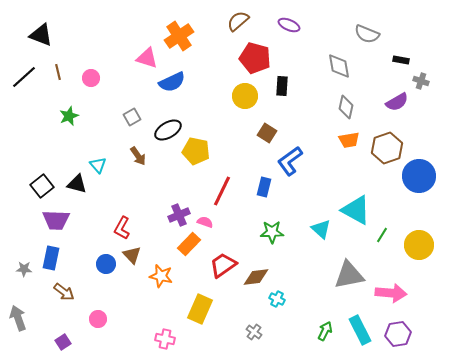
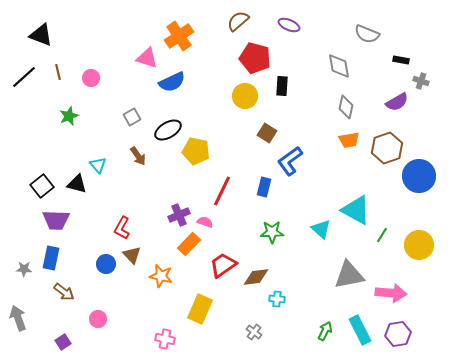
cyan cross at (277, 299): rotated 21 degrees counterclockwise
